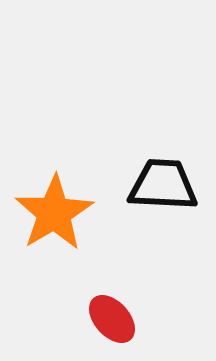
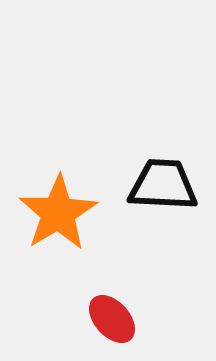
orange star: moved 4 px right
